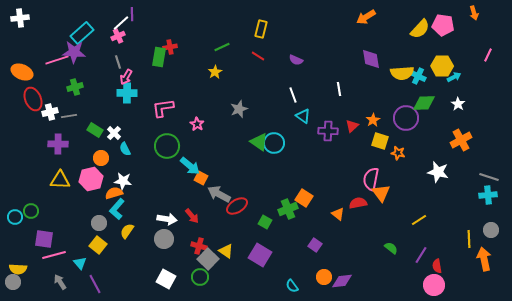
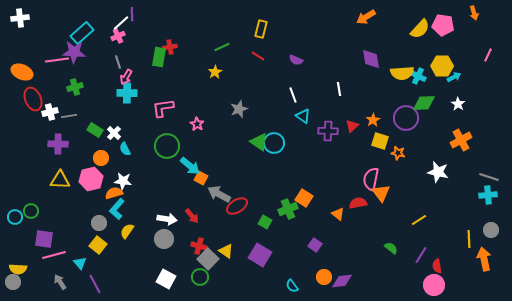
pink line at (57, 60): rotated 10 degrees clockwise
